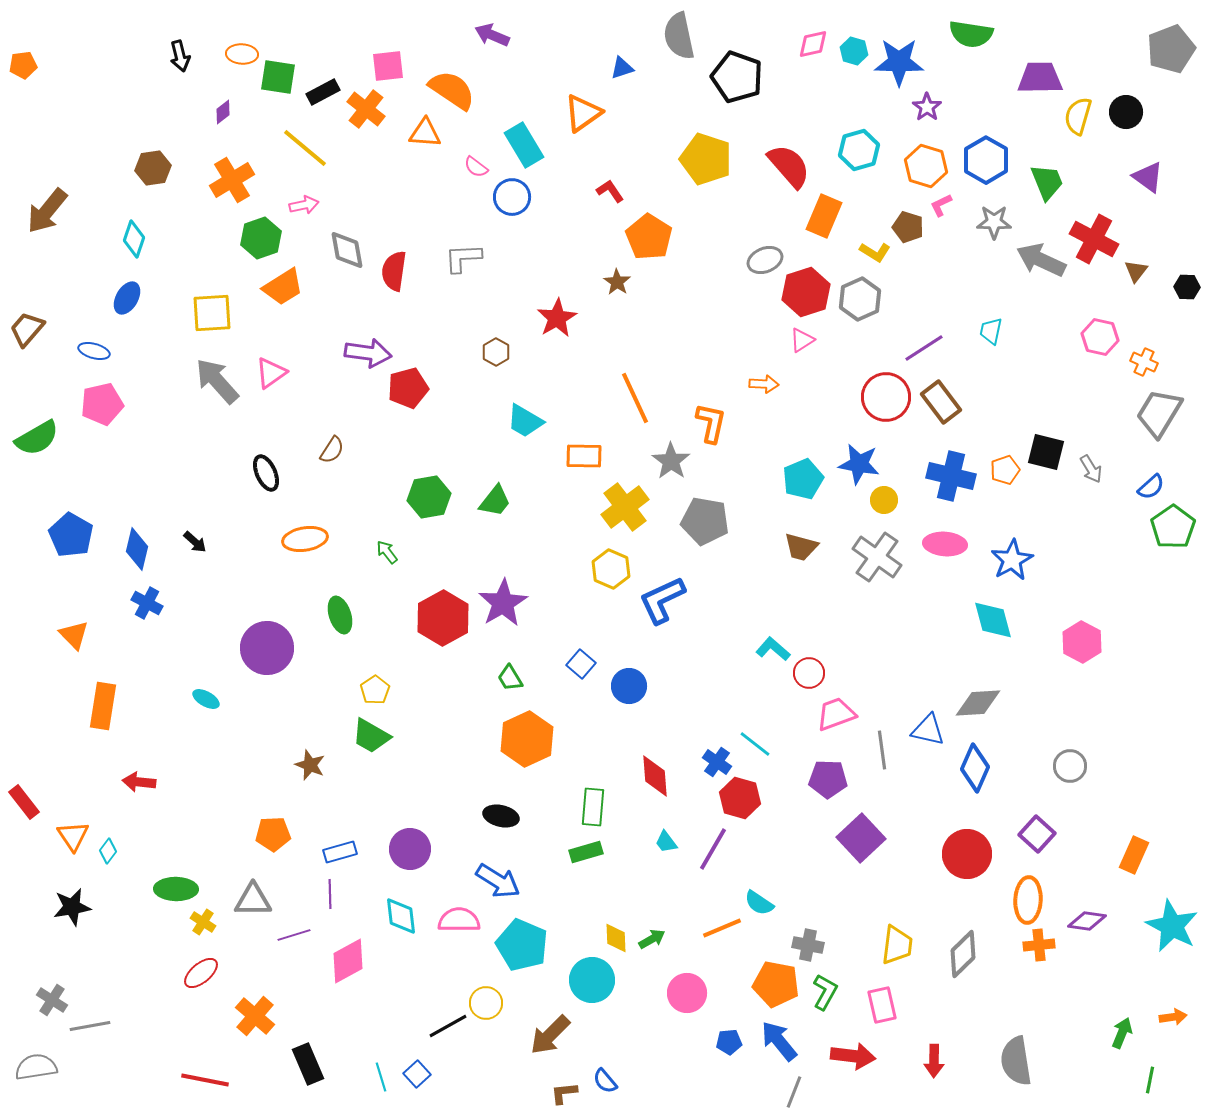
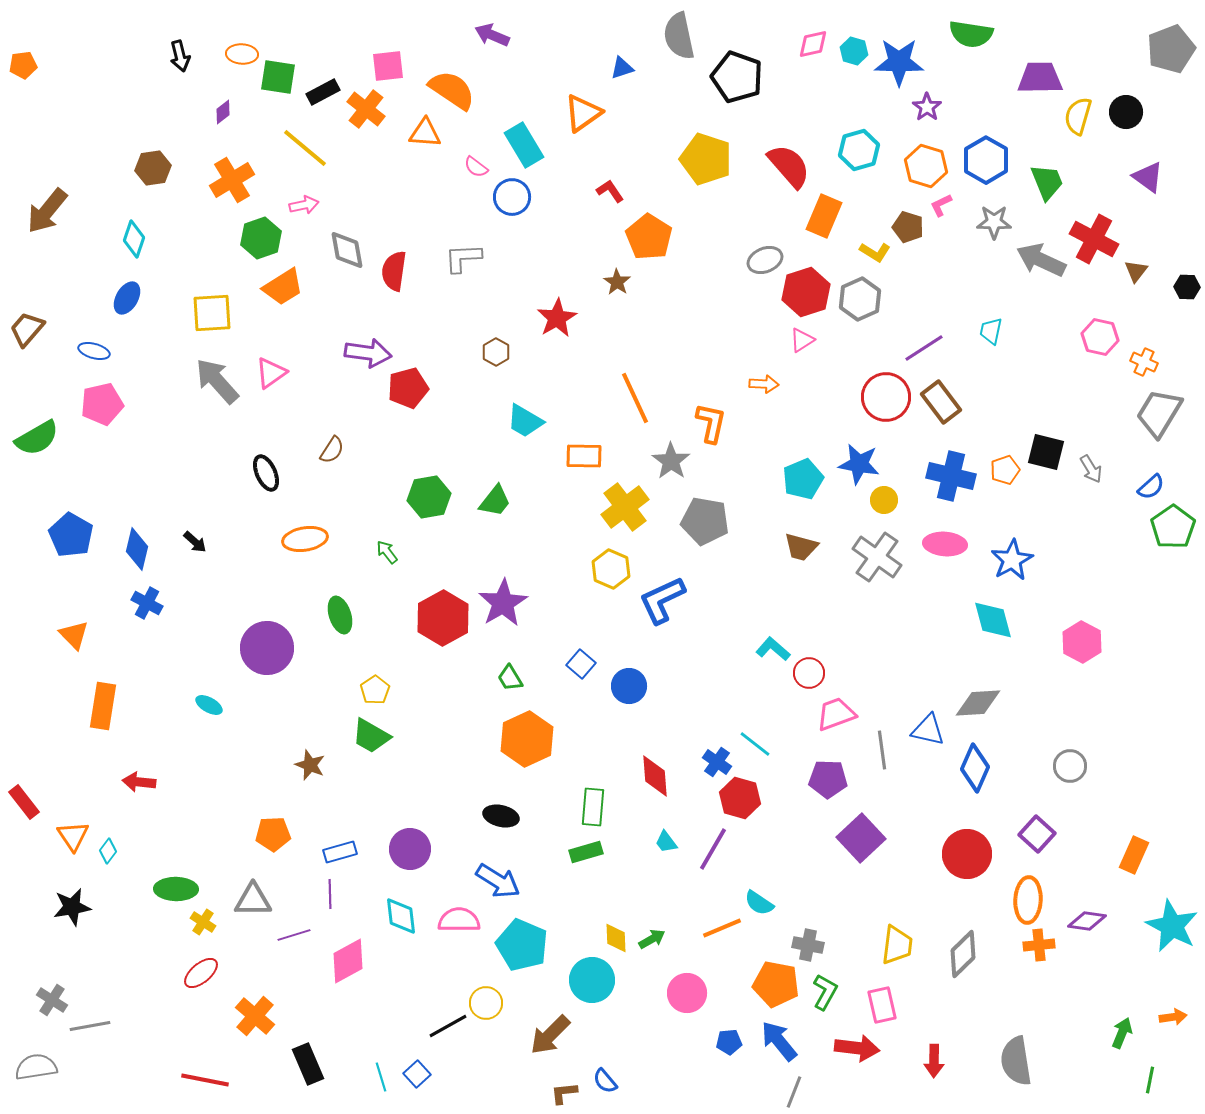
cyan ellipse at (206, 699): moved 3 px right, 6 px down
red arrow at (853, 1056): moved 4 px right, 8 px up
